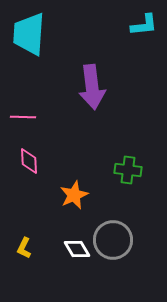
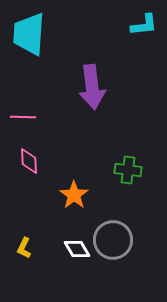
orange star: rotated 12 degrees counterclockwise
